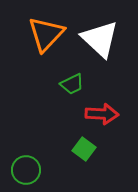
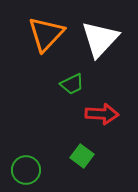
white triangle: rotated 30 degrees clockwise
green square: moved 2 px left, 7 px down
